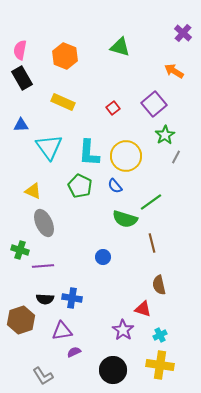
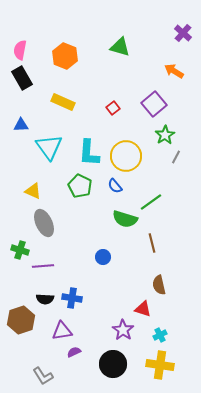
black circle: moved 6 px up
